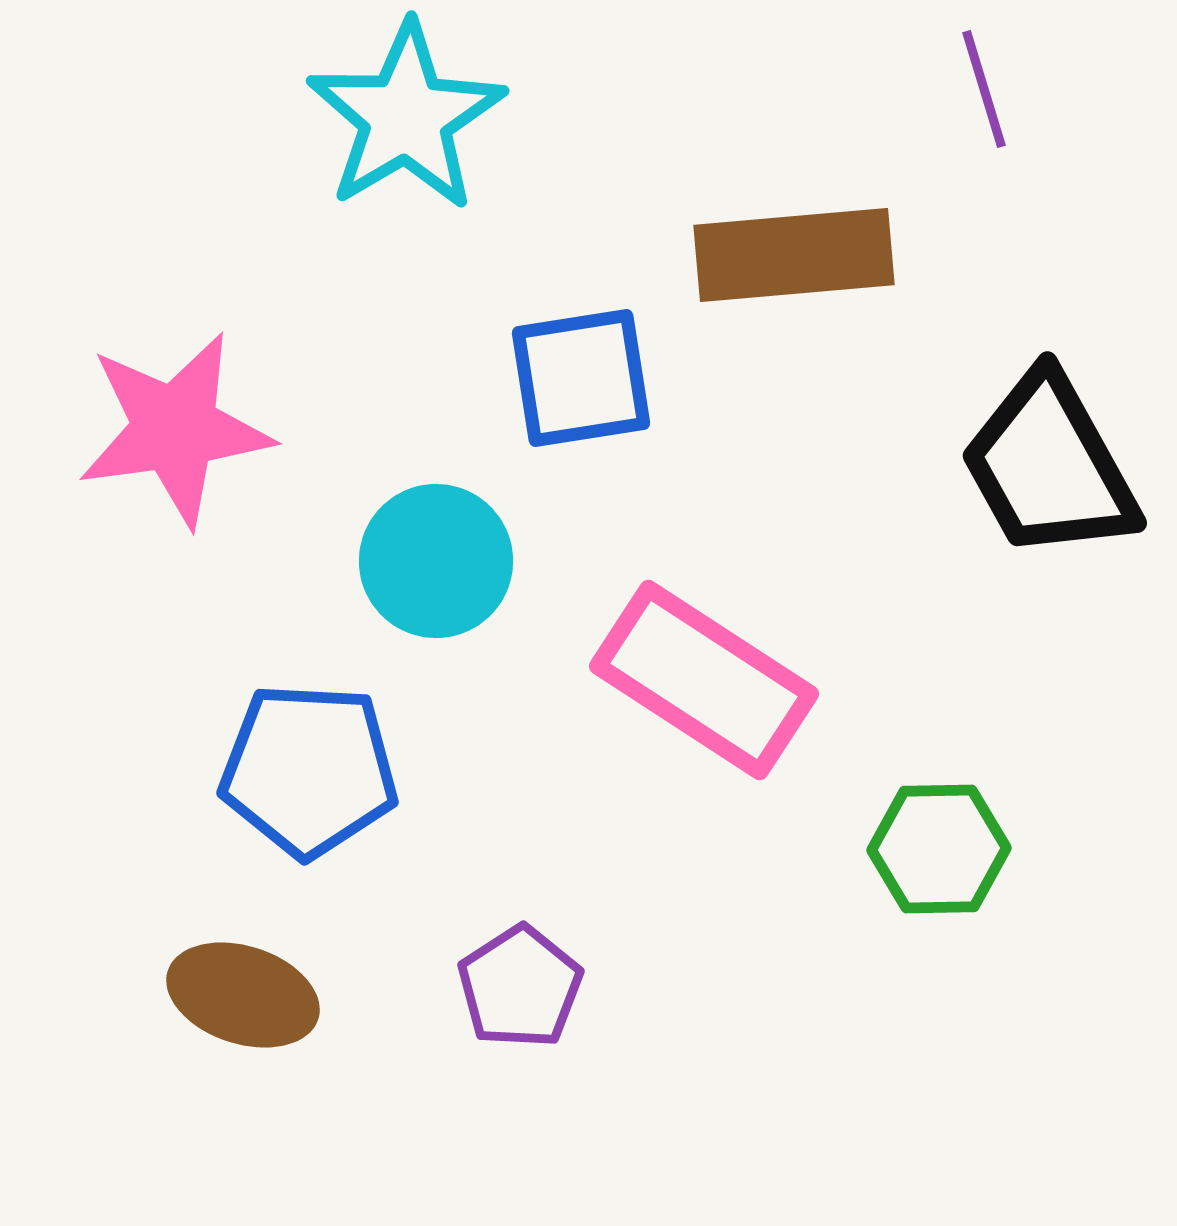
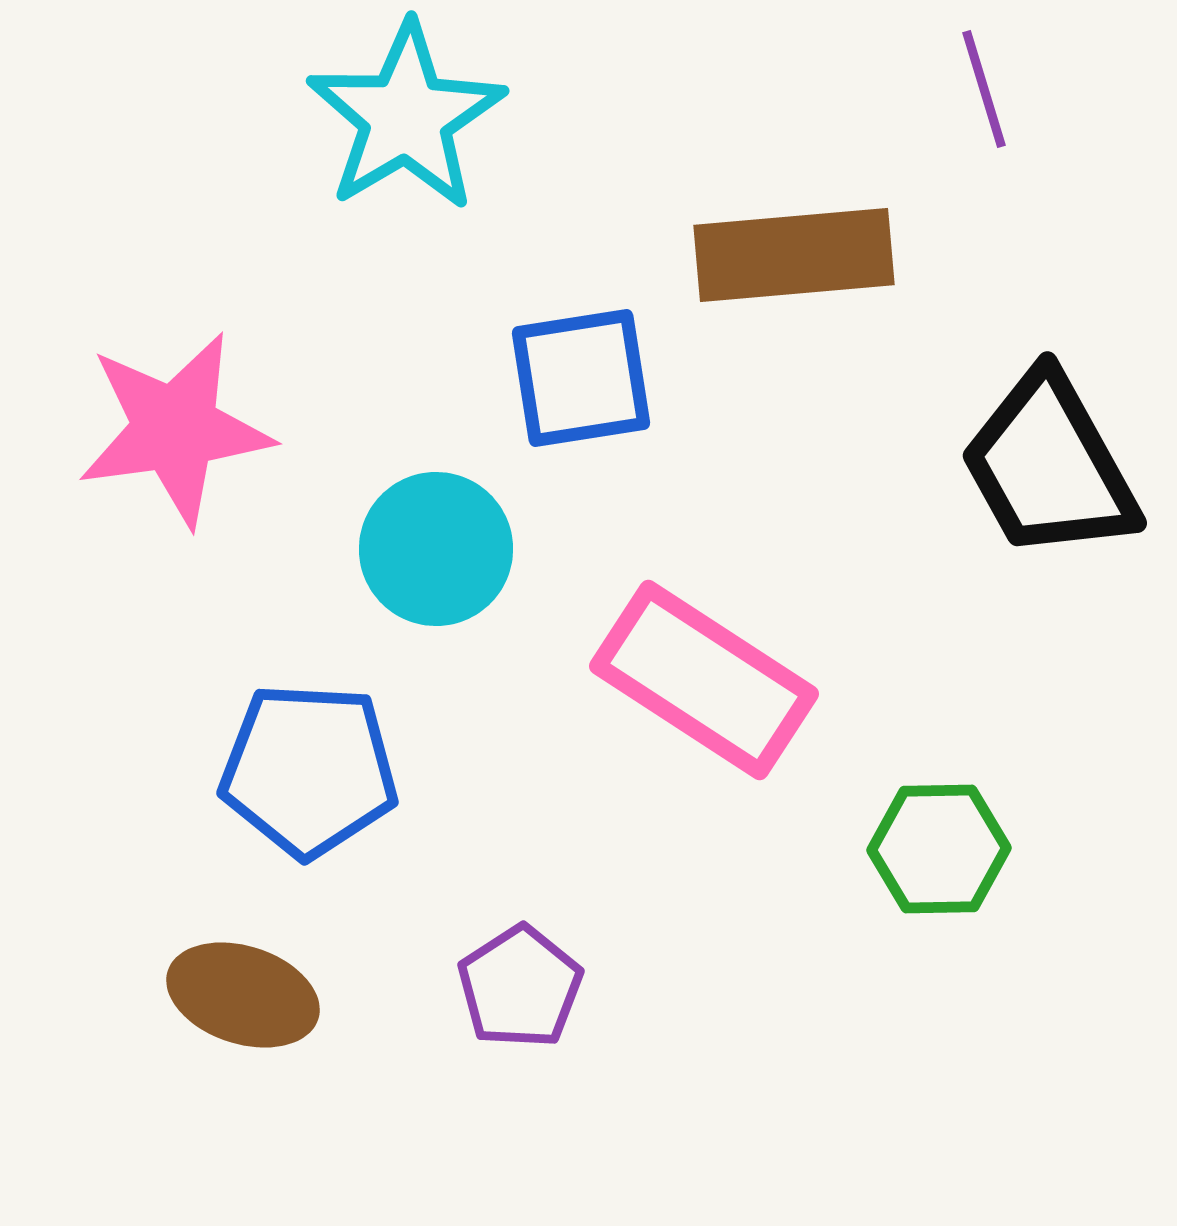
cyan circle: moved 12 px up
